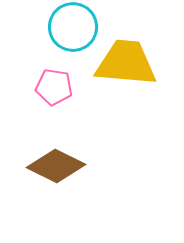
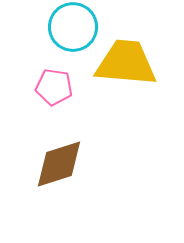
brown diamond: moved 3 px right, 2 px up; rotated 44 degrees counterclockwise
